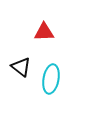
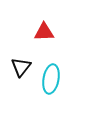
black triangle: rotated 30 degrees clockwise
